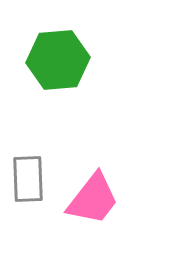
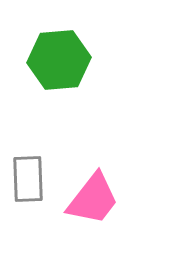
green hexagon: moved 1 px right
